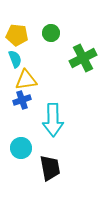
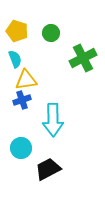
yellow pentagon: moved 4 px up; rotated 10 degrees clockwise
black trapezoid: moved 2 px left, 1 px down; rotated 108 degrees counterclockwise
